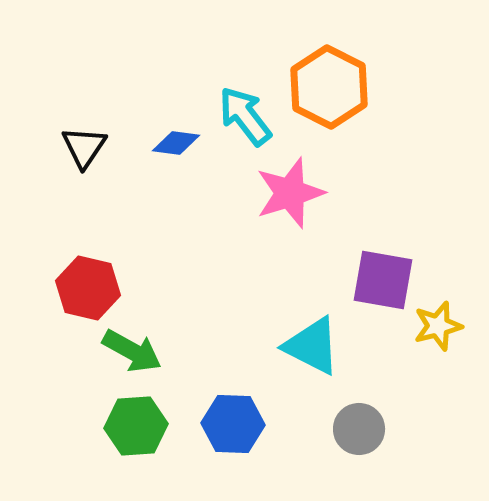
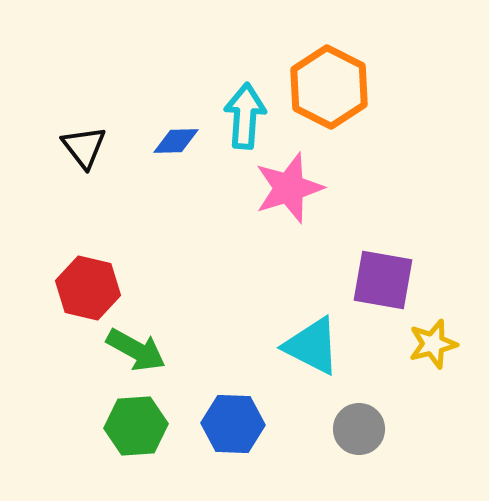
cyan arrow: rotated 42 degrees clockwise
blue diamond: moved 2 px up; rotated 9 degrees counterclockwise
black triangle: rotated 12 degrees counterclockwise
pink star: moved 1 px left, 5 px up
yellow star: moved 5 px left, 18 px down
green arrow: moved 4 px right, 1 px up
